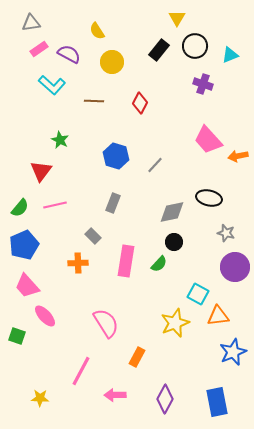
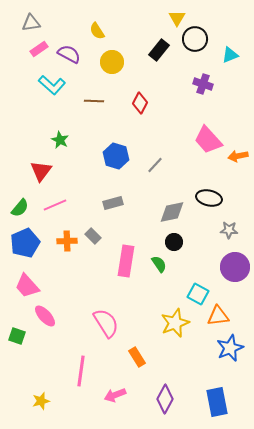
black circle at (195, 46): moved 7 px up
gray rectangle at (113, 203): rotated 54 degrees clockwise
pink line at (55, 205): rotated 10 degrees counterclockwise
gray star at (226, 233): moved 3 px right, 3 px up; rotated 12 degrees counterclockwise
blue pentagon at (24, 245): moved 1 px right, 2 px up
orange cross at (78, 263): moved 11 px left, 22 px up
green semicircle at (159, 264): rotated 78 degrees counterclockwise
blue star at (233, 352): moved 3 px left, 4 px up
orange rectangle at (137, 357): rotated 60 degrees counterclockwise
pink line at (81, 371): rotated 20 degrees counterclockwise
pink arrow at (115, 395): rotated 20 degrees counterclockwise
yellow star at (40, 398): moved 1 px right, 3 px down; rotated 18 degrees counterclockwise
